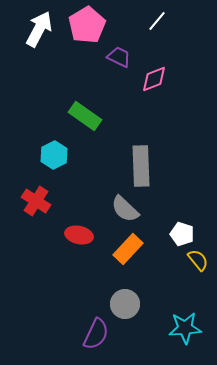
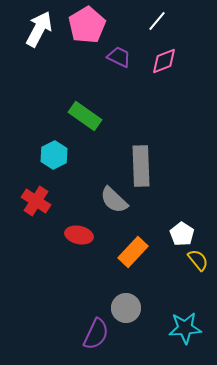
pink diamond: moved 10 px right, 18 px up
gray semicircle: moved 11 px left, 9 px up
white pentagon: rotated 15 degrees clockwise
orange rectangle: moved 5 px right, 3 px down
gray circle: moved 1 px right, 4 px down
